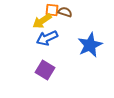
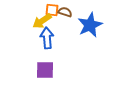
blue arrow: rotated 110 degrees clockwise
blue star: moved 20 px up
purple square: rotated 30 degrees counterclockwise
